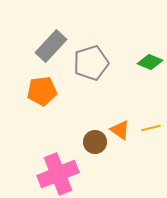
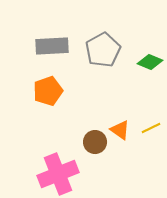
gray rectangle: moved 1 px right; rotated 44 degrees clockwise
gray pentagon: moved 12 px right, 13 px up; rotated 12 degrees counterclockwise
orange pentagon: moved 6 px right; rotated 12 degrees counterclockwise
yellow line: rotated 12 degrees counterclockwise
